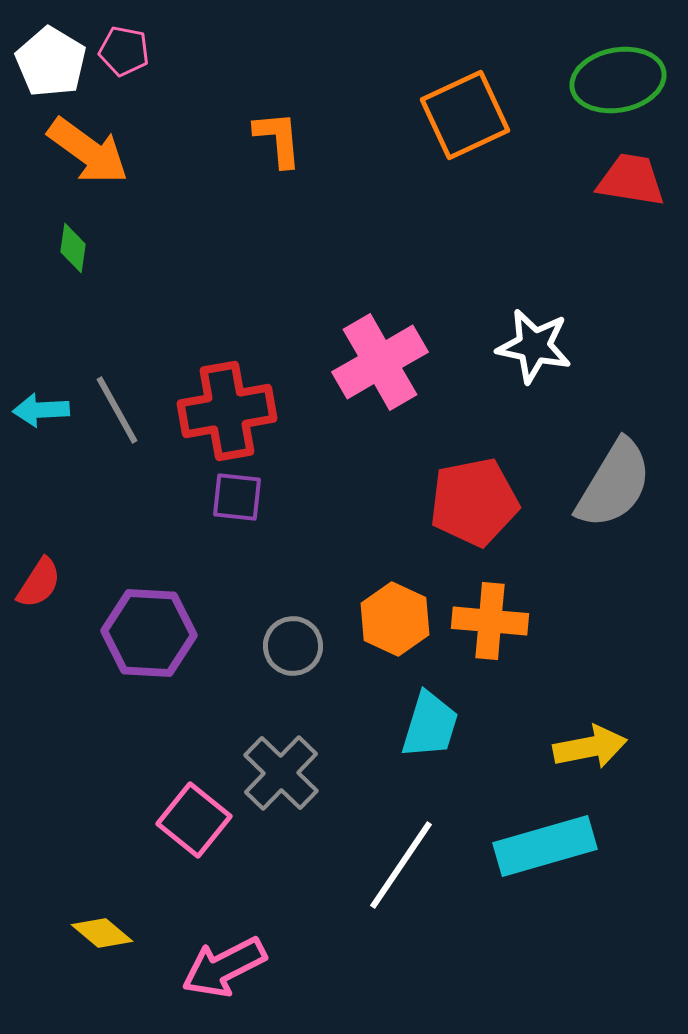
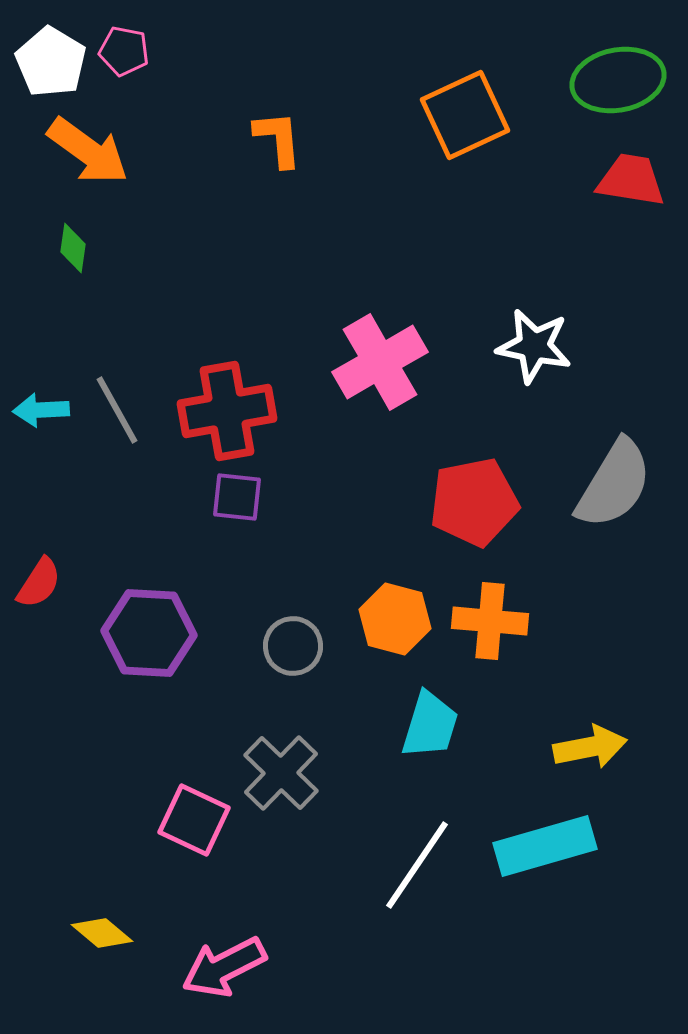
orange hexagon: rotated 10 degrees counterclockwise
pink square: rotated 14 degrees counterclockwise
white line: moved 16 px right
